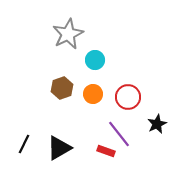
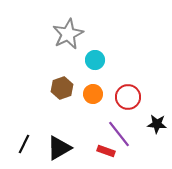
black star: rotated 30 degrees clockwise
